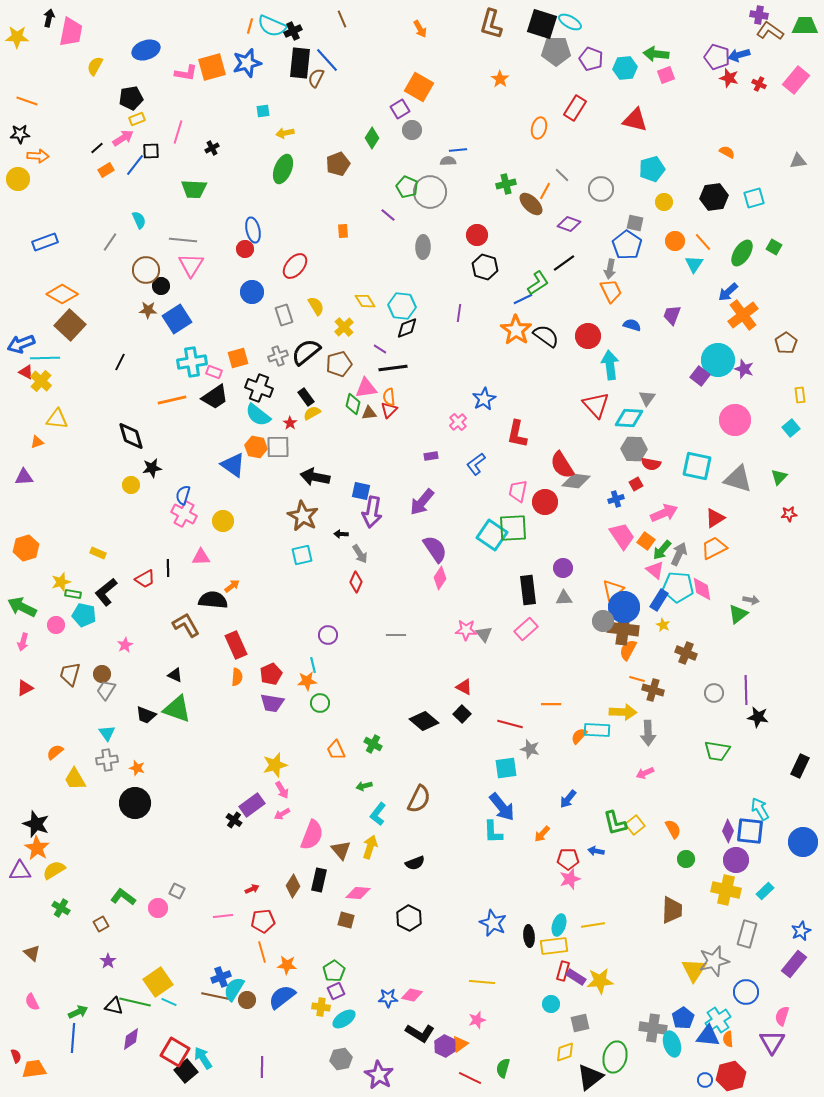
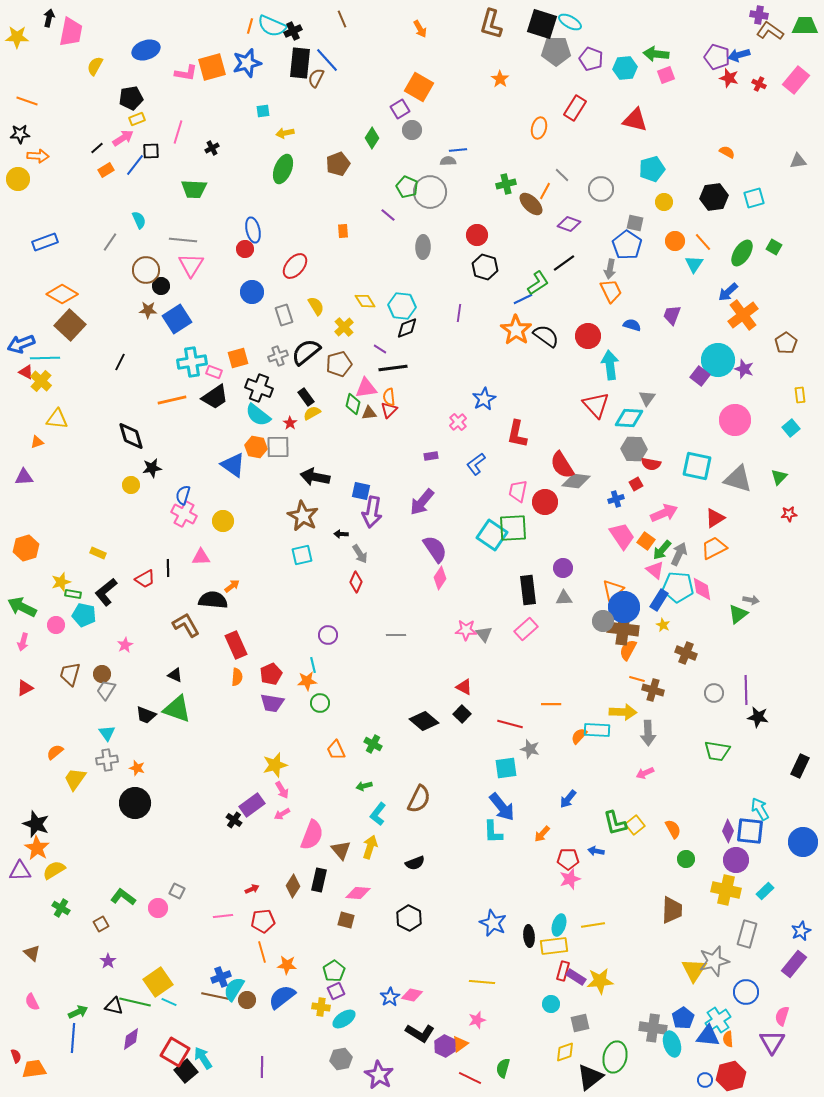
yellow trapezoid at (75, 779): rotated 65 degrees clockwise
blue star at (388, 998): moved 2 px right, 1 px up; rotated 30 degrees counterclockwise
